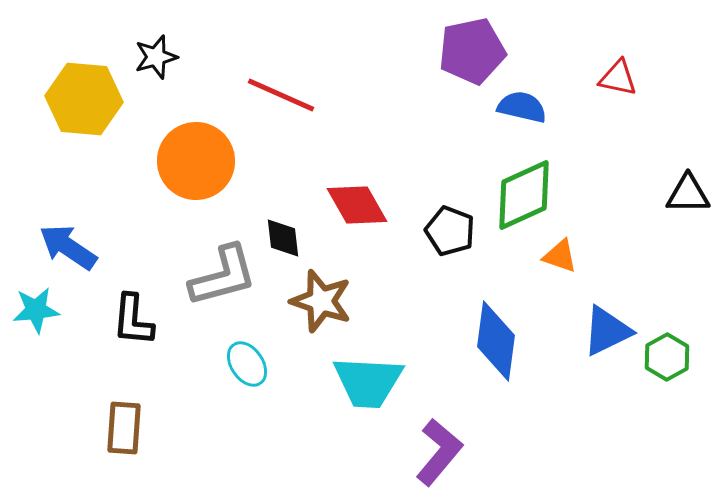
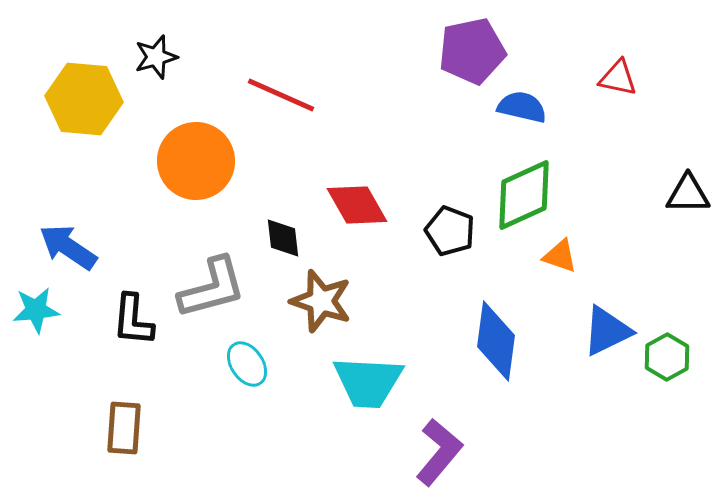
gray L-shape: moved 11 px left, 12 px down
